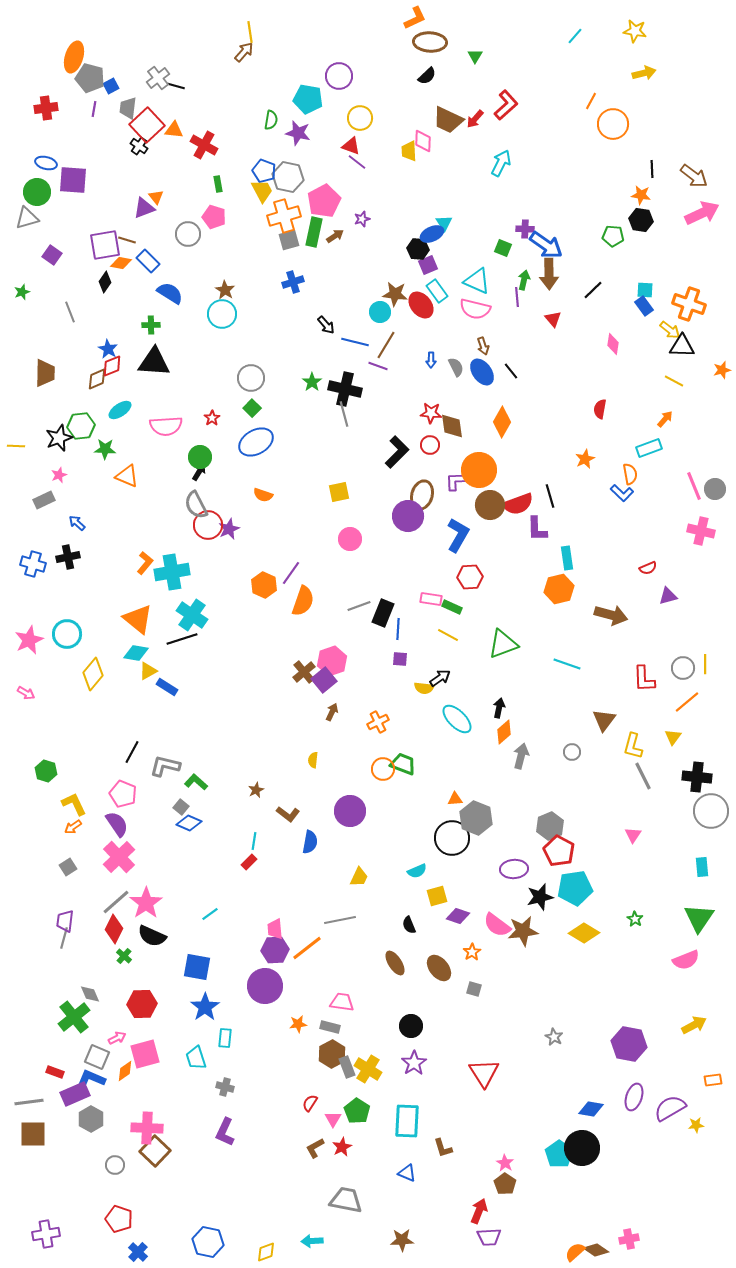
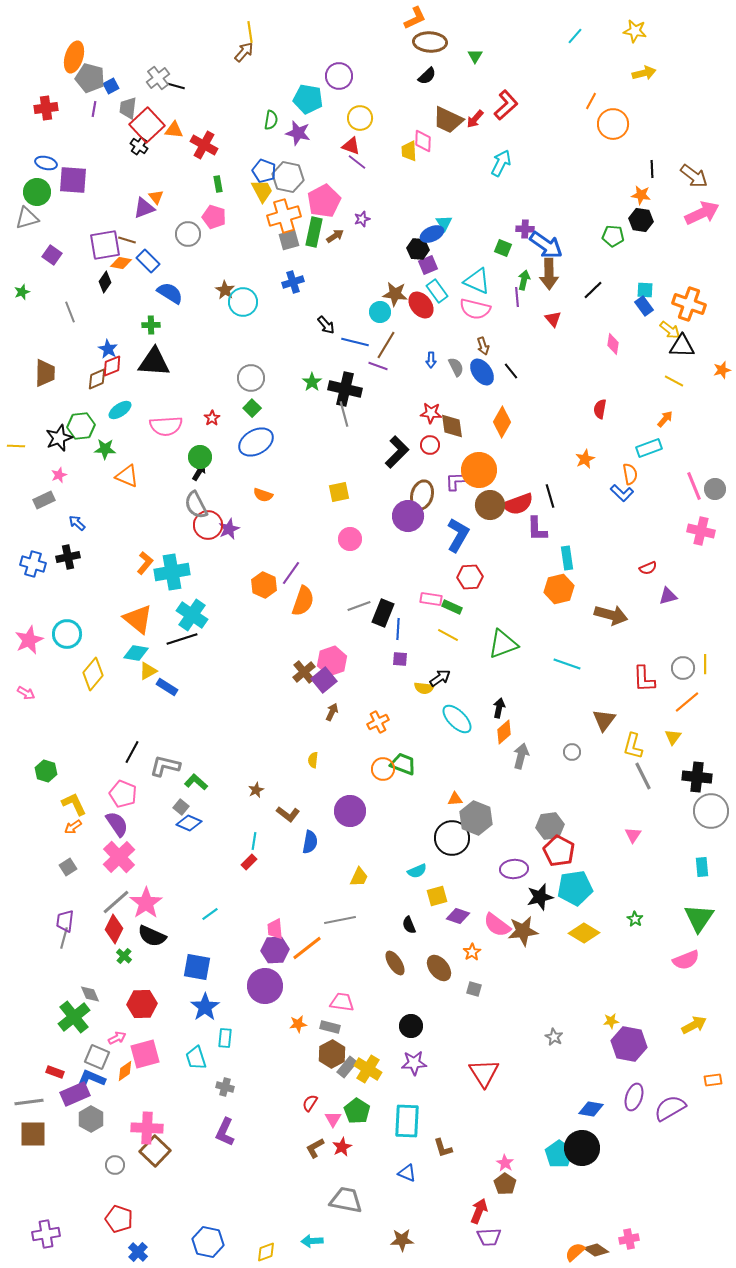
cyan circle at (222, 314): moved 21 px right, 12 px up
gray hexagon at (550, 826): rotated 16 degrees clockwise
purple star at (414, 1063): rotated 30 degrees clockwise
gray rectangle at (347, 1067): rotated 60 degrees clockwise
yellow star at (696, 1125): moved 85 px left, 104 px up
